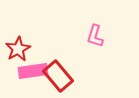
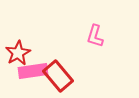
red star: moved 4 px down
